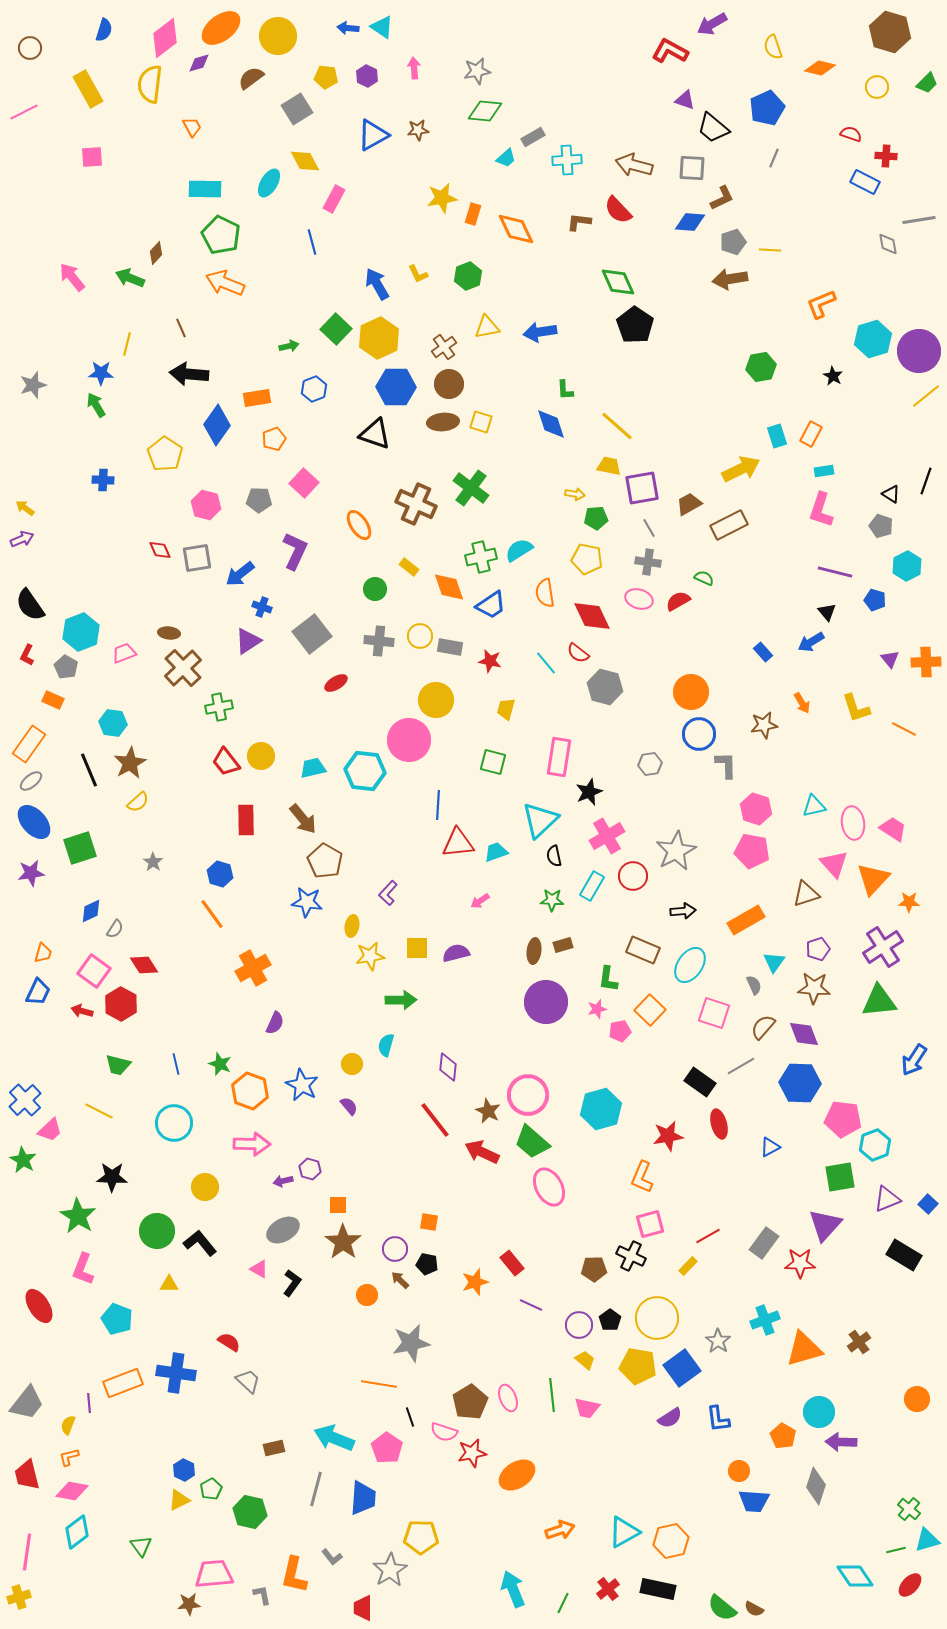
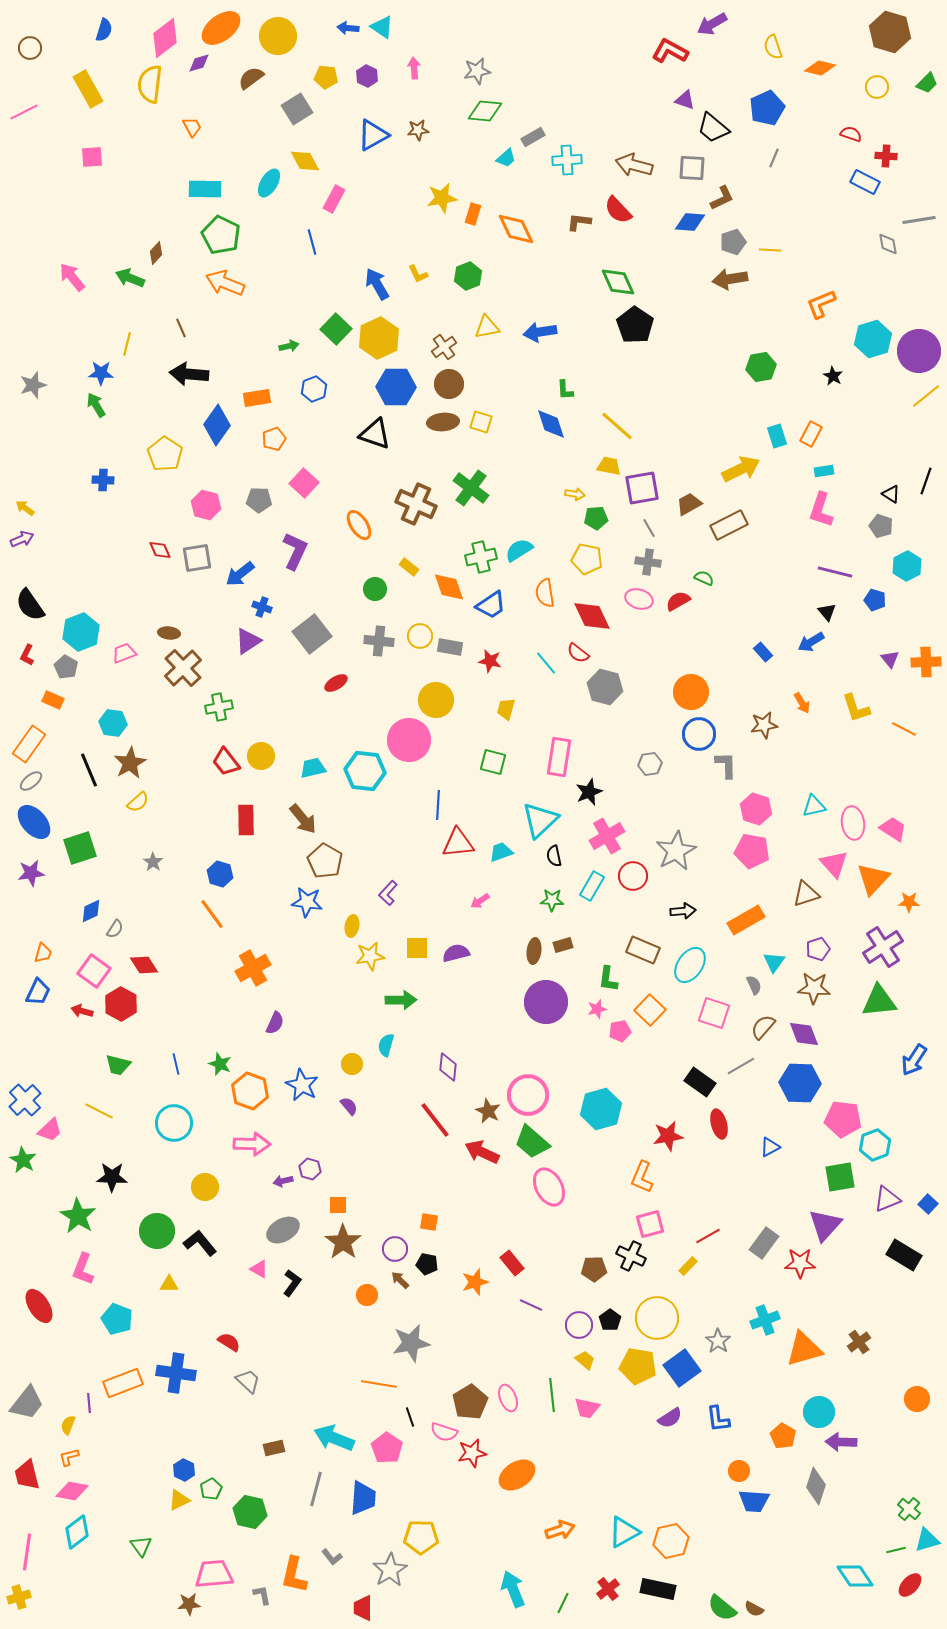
cyan trapezoid at (496, 852): moved 5 px right
